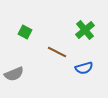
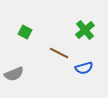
brown line: moved 2 px right, 1 px down
